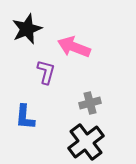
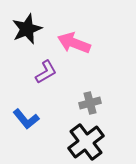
pink arrow: moved 4 px up
purple L-shape: rotated 45 degrees clockwise
blue L-shape: moved 1 px right, 2 px down; rotated 44 degrees counterclockwise
